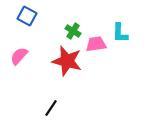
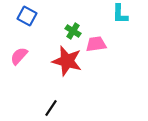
cyan L-shape: moved 19 px up
